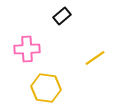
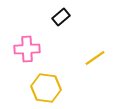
black rectangle: moved 1 px left, 1 px down
